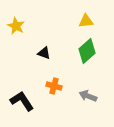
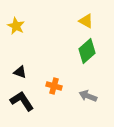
yellow triangle: rotated 35 degrees clockwise
black triangle: moved 24 px left, 19 px down
